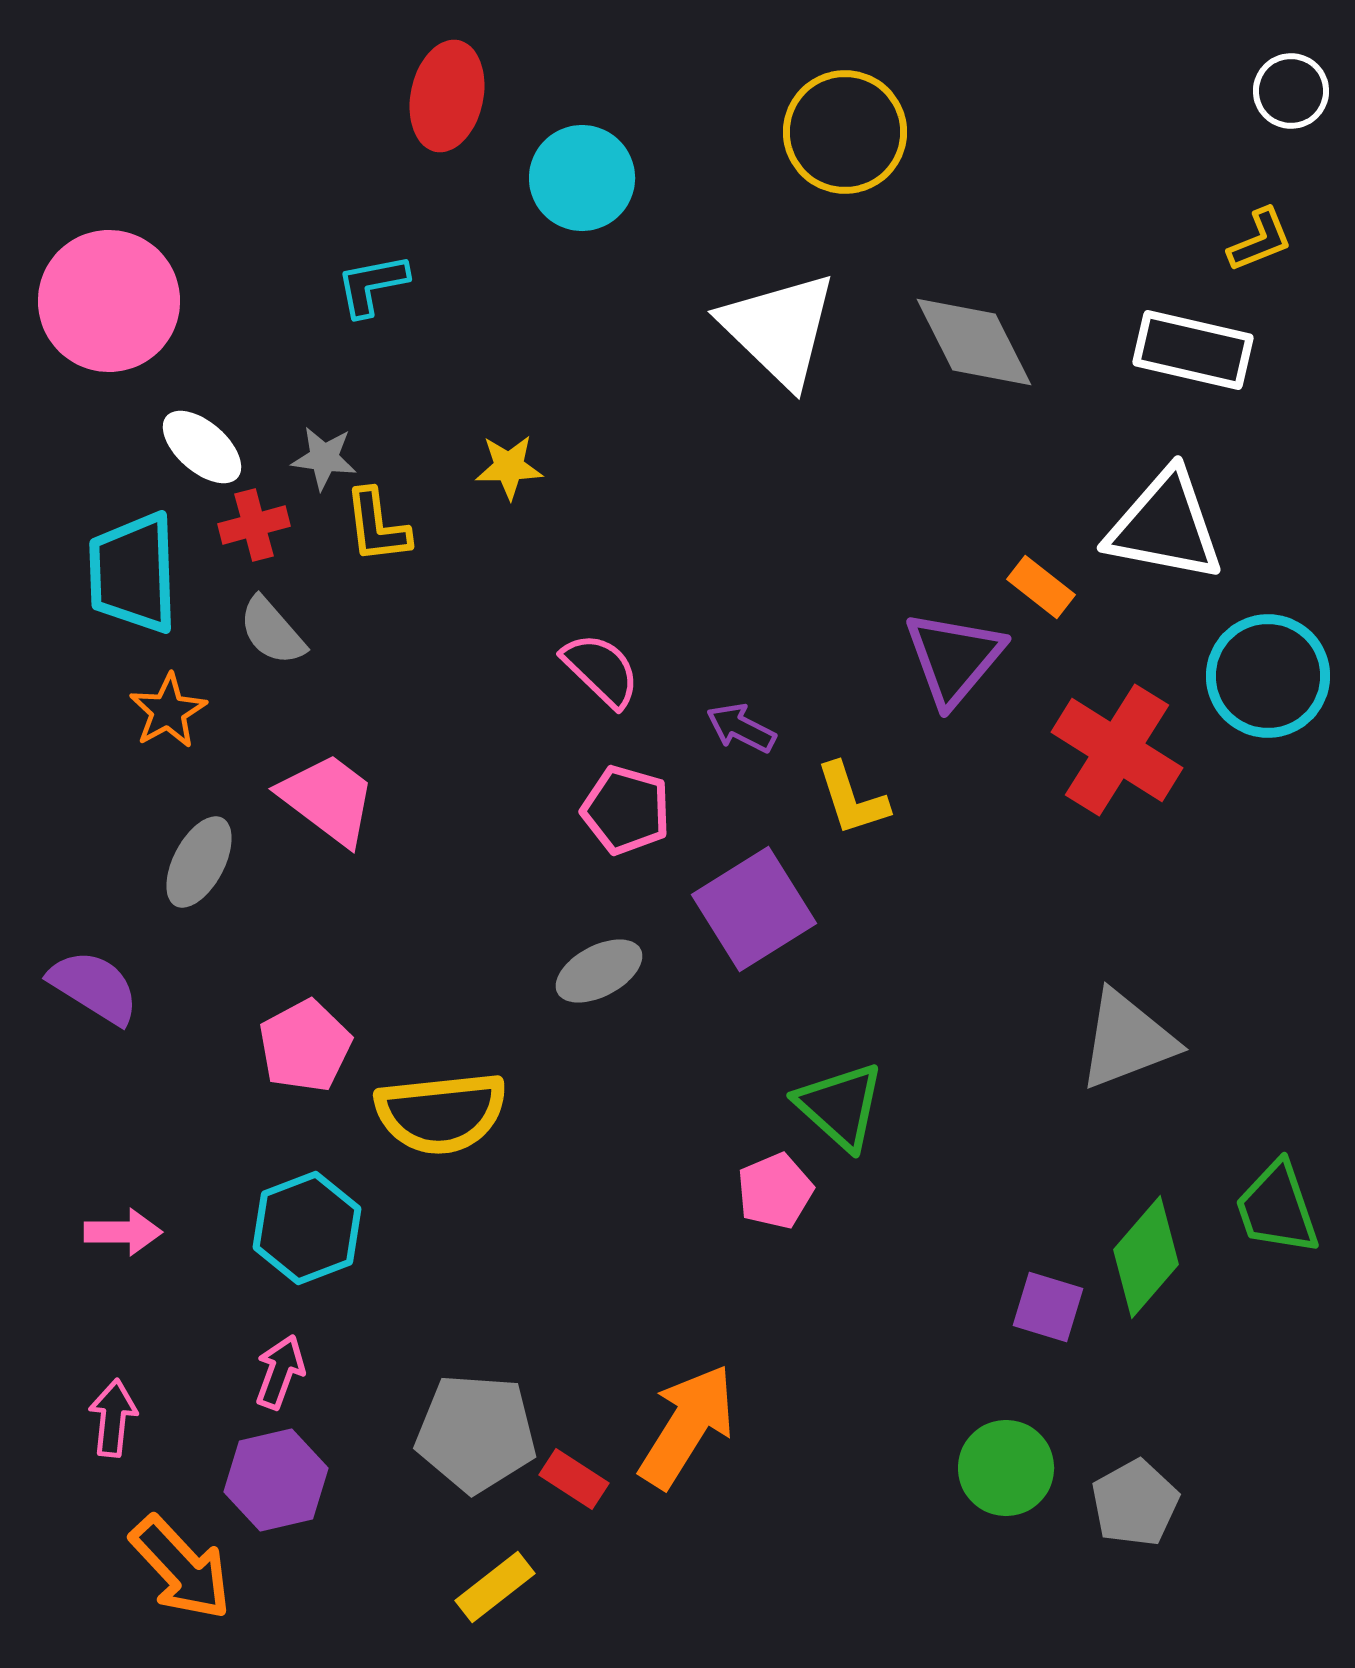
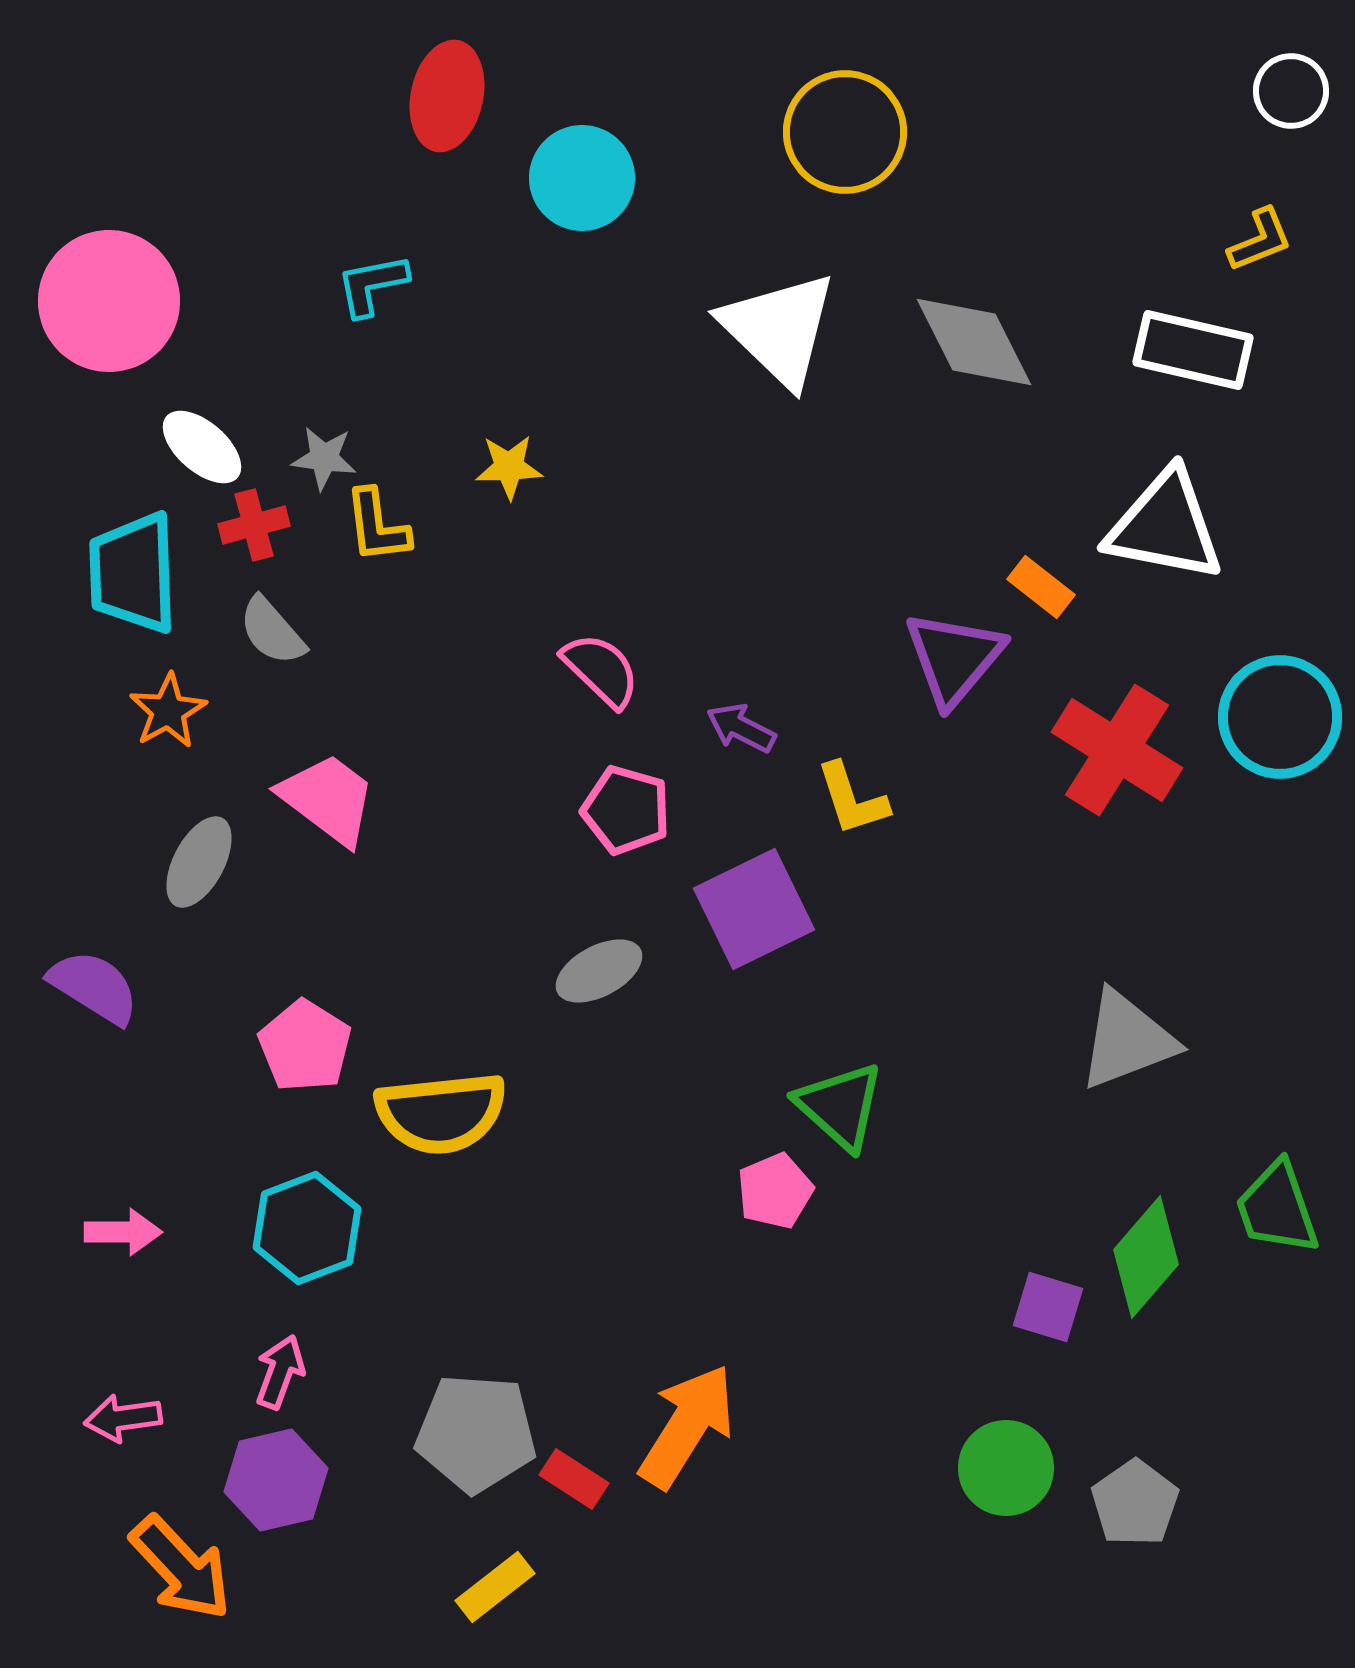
cyan circle at (1268, 676): moved 12 px right, 41 px down
purple square at (754, 909): rotated 6 degrees clockwise
pink pentagon at (305, 1046): rotated 12 degrees counterclockwise
pink arrow at (113, 1418): moved 10 px right; rotated 104 degrees counterclockwise
gray pentagon at (1135, 1503): rotated 6 degrees counterclockwise
